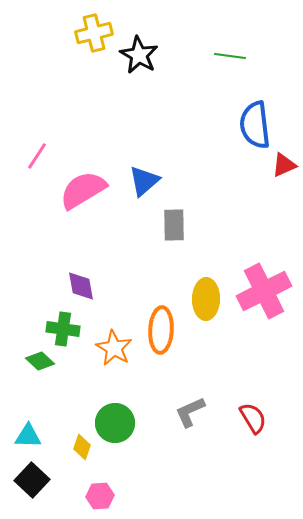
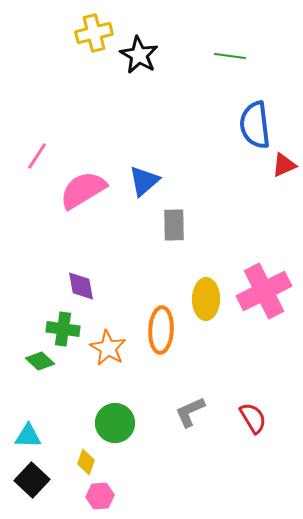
orange star: moved 6 px left
yellow diamond: moved 4 px right, 15 px down
